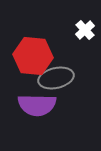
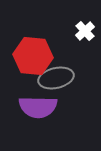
white cross: moved 1 px down
purple semicircle: moved 1 px right, 2 px down
